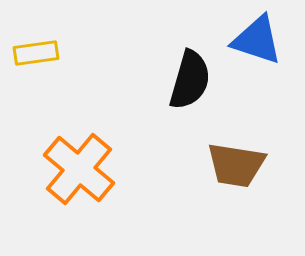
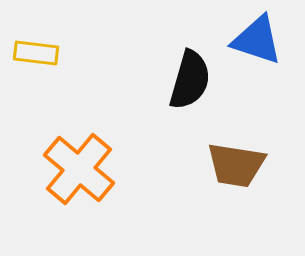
yellow rectangle: rotated 15 degrees clockwise
